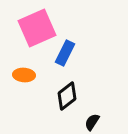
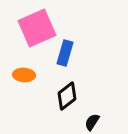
blue rectangle: rotated 10 degrees counterclockwise
